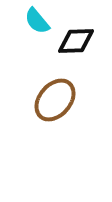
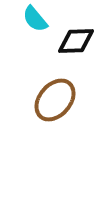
cyan semicircle: moved 2 px left, 2 px up
